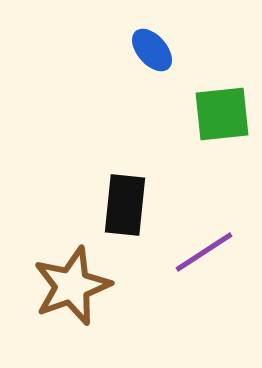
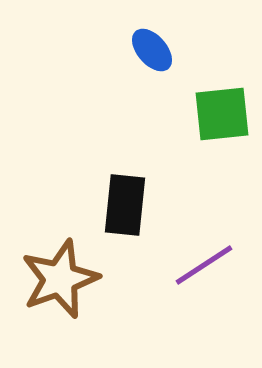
purple line: moved 13 px down
brown star: moved 12 px left, 7 px up
